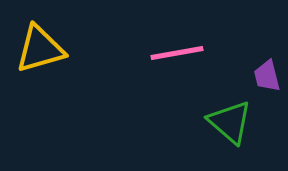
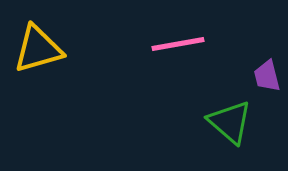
yellow triangle: moved 2 px left
pink line: moved 1 px right, 9 px up
